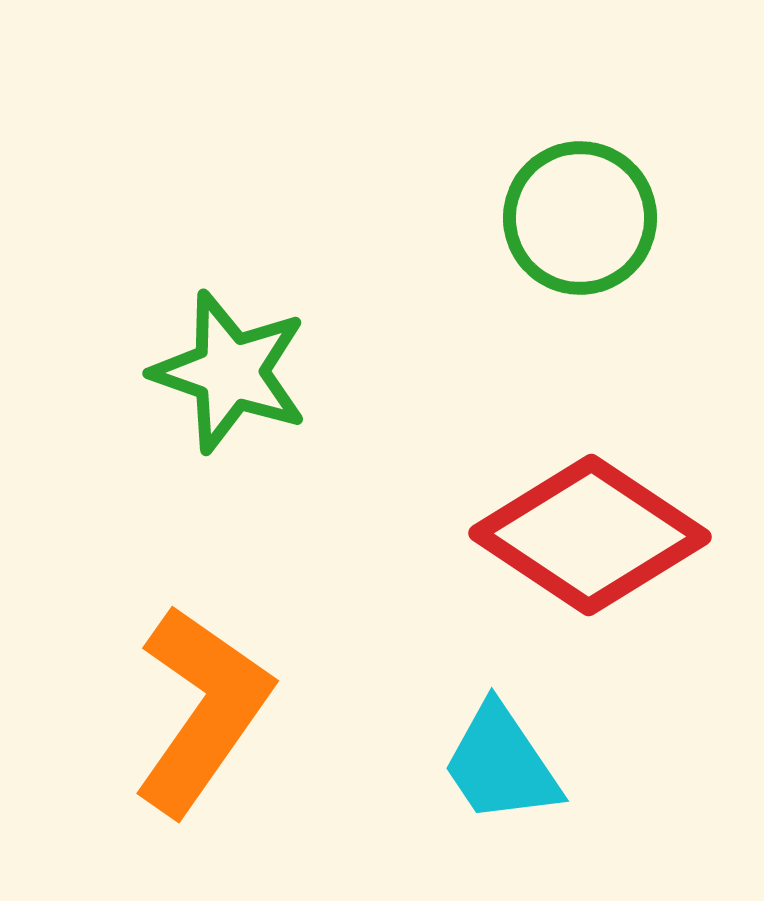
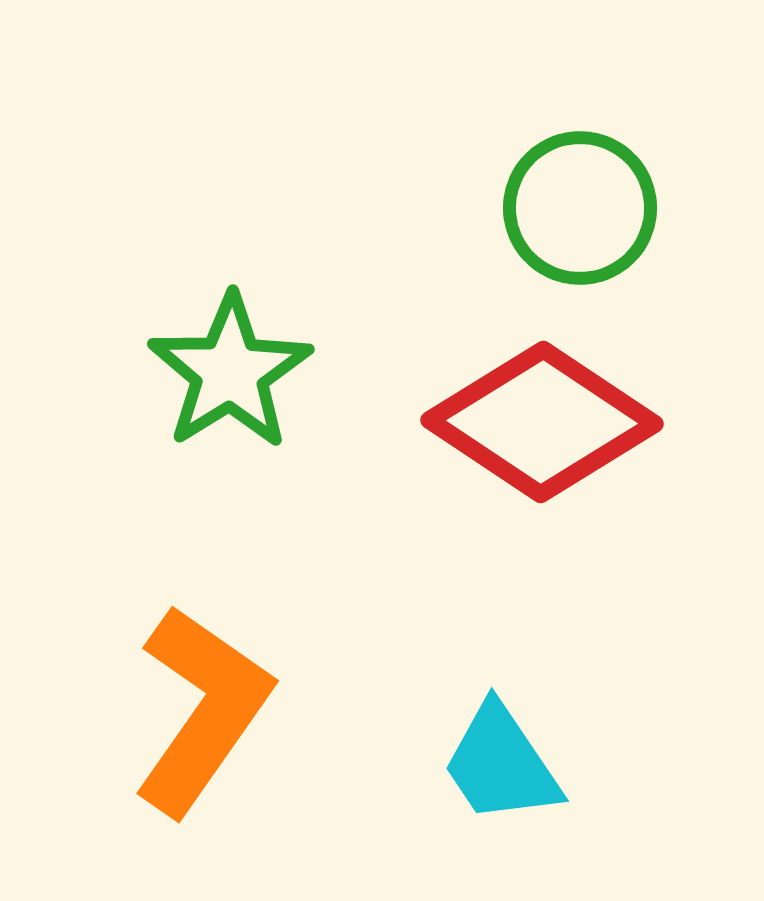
green circle: moved 10 px up
green star: rotated 21 degrees clockwise
red diamond: moved 48 px left, 113 px up
